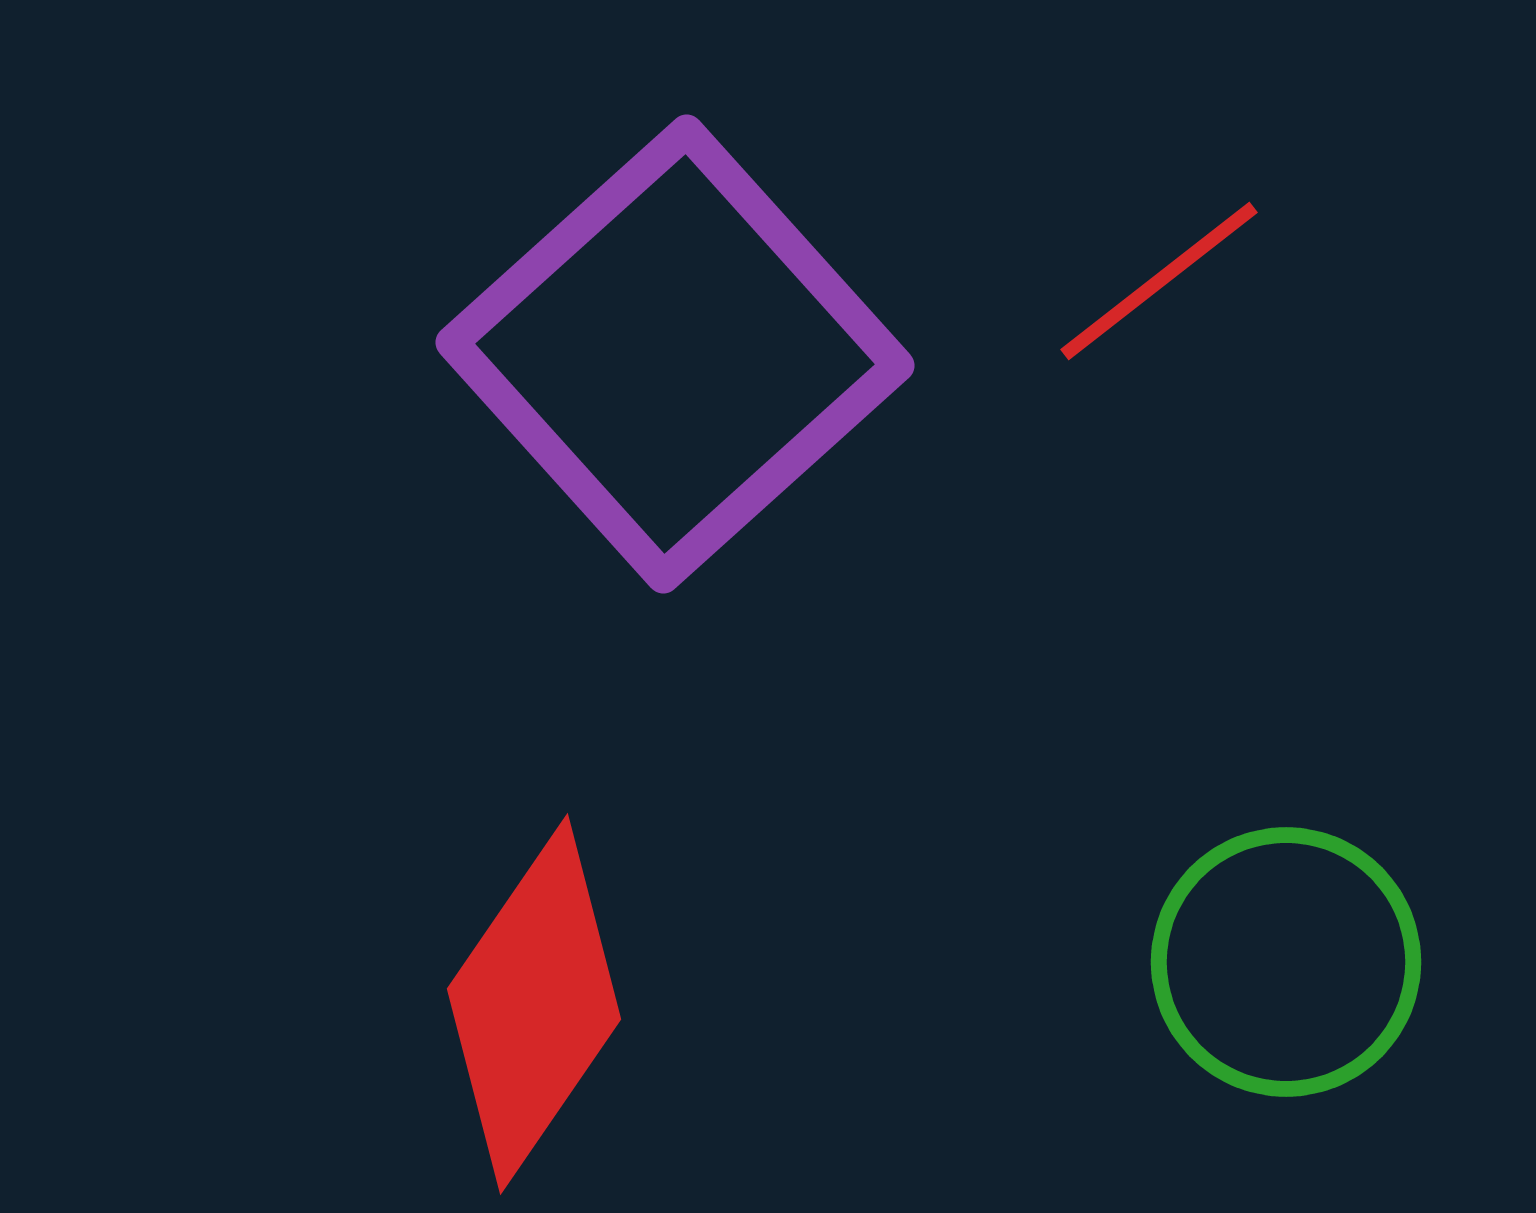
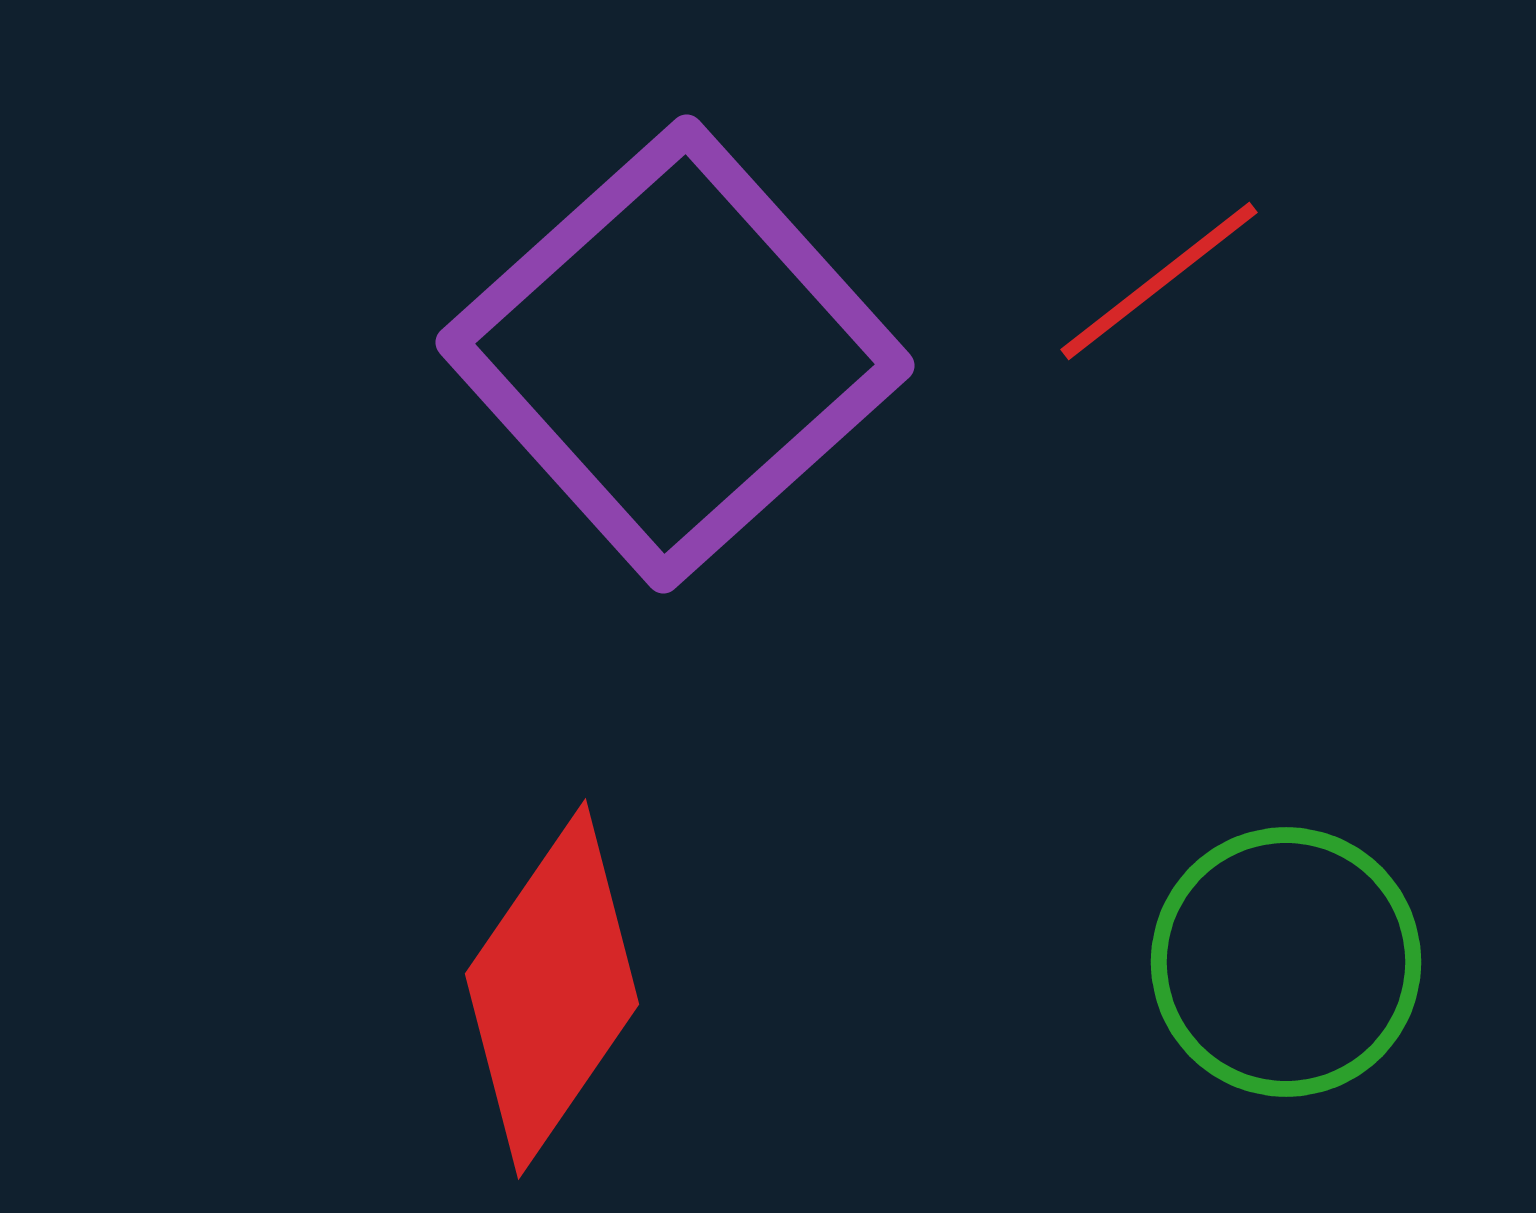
red diamond: moved 18 px right, 15 px up
